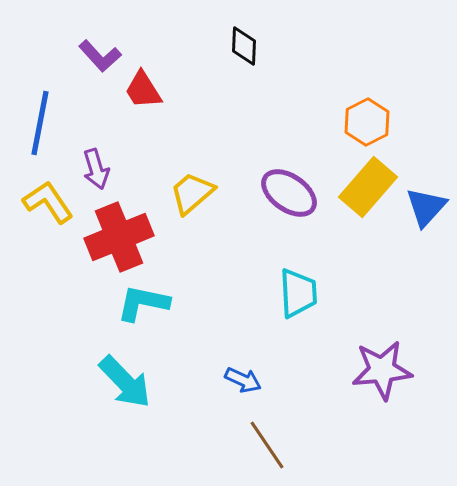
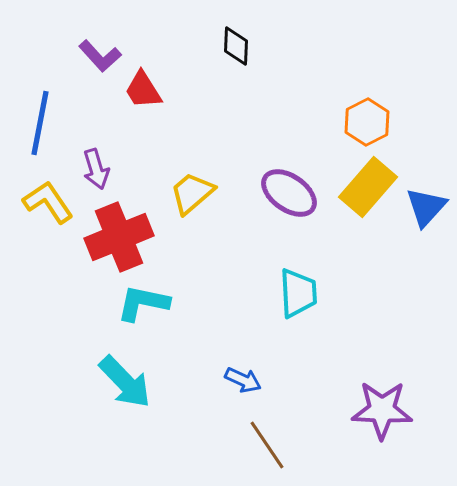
black diamond: moved 8 px left
purple star: moved 40 px down; rotated 8 degrees clockwise
